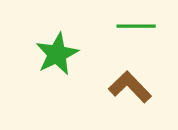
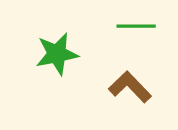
green star: rotated 15 degrees clockwise
